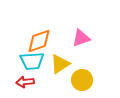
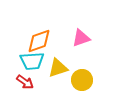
yellow triangle: moved 2 px left, 4 px down; rotated 15 degrees clockwise
red arrow: rotated 138 degrees counterclockwise
